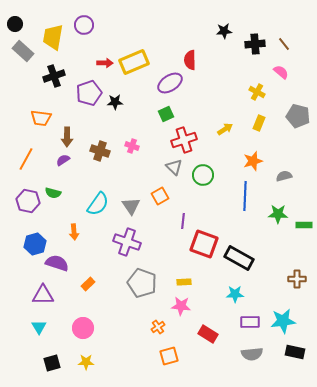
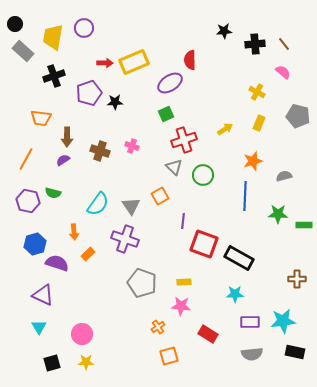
purple circle at (84, 25): moved 3 px down
pink semicircle at (281, 72): moved 2 px right
purple cross at (127, 242): moved 2 px left, 3 px up
orange rectangle at (88, 284): moved 30 px up
purple triangle at (43, 295): rotated 25 degrees clockwise
pink circle at (83, 328): moved 1 px left, 6 px down
